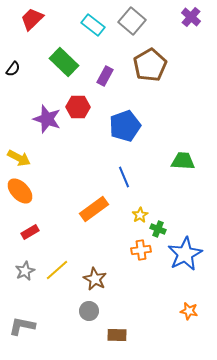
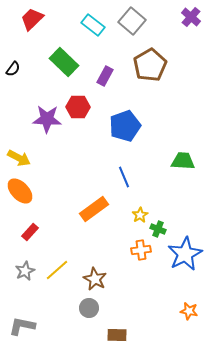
purple star: rotated 16 degrees counterclockwise
red rectangle: rotated 18 degrees counterclockwise
gray circle: moved 3 px up
